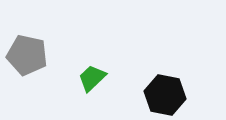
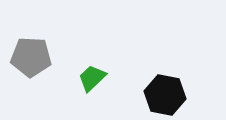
gray pentagon: moved 4 px right, 2 px down; rotated 9 degrees counterclockwise
